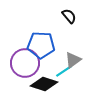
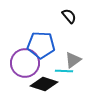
cyan line: rotated 36 degrees clockwise
